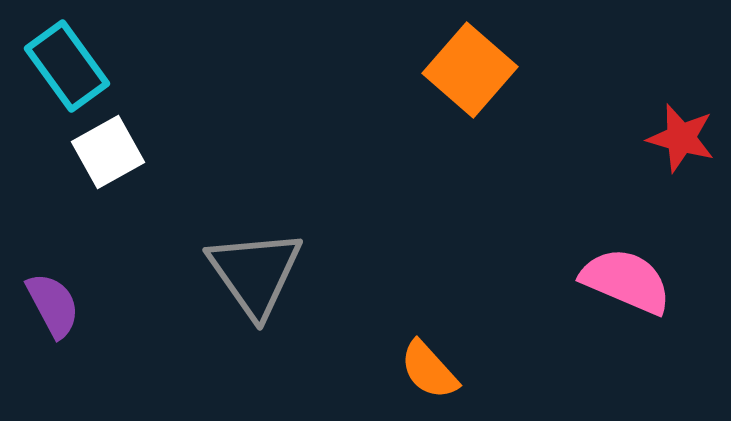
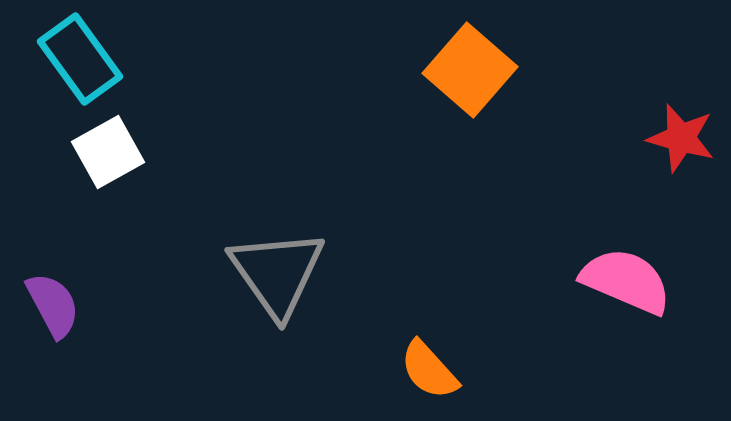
cyan rectangle: moved 13 px right, 7 px up
gray triangle: moved 22 px right
